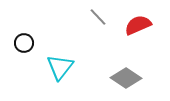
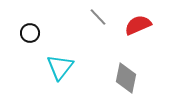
black circle: moved 6 px right, 10 px up
gray diamond: rotated 68 degrees clockwise
